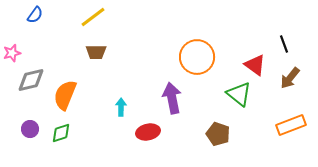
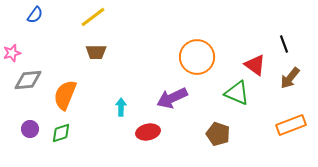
gray diamond: moved 3 px left; rotated 8 degrees clockwise
green triangle: moved 2 px left, 1 px up; rotated 16 degrees counterclockwise
purple arrow: rotated 104 degrees counterclockwise
